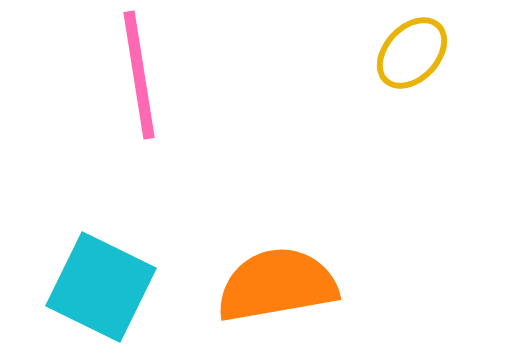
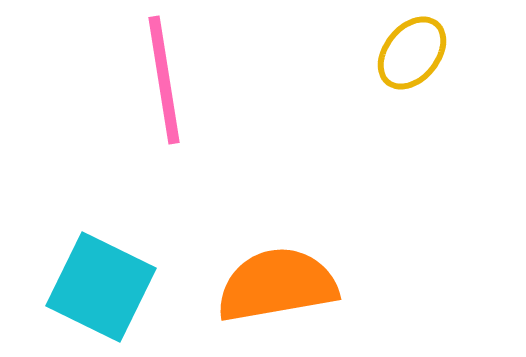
yellow ellipse: rotated 4 degrees counterclockwise
pink line: moved 25 px right, 5 px down
